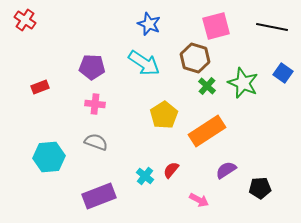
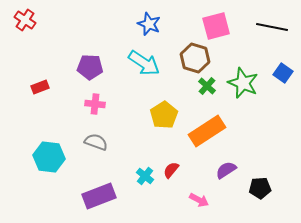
purple pentagon: moved 2 px left
cyan hexagon: rotated 12 degrees clockwise
